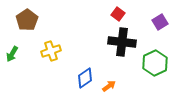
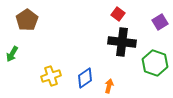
yellow cross: moved 25 px down
green hexagon: rotated 15 degrees counterclockwise
orange arrow: rotated 40 degrees counterclockwise
